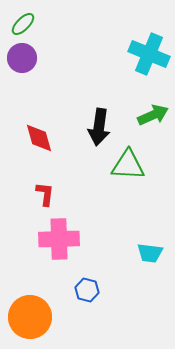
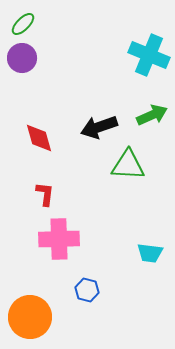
cyan cross: moved 1 px down
green arrow: moved 1 px left
black arrow: rotated 63 degrees clockwise
